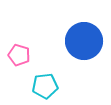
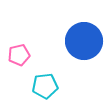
pink pentagon: rotated 30 degrees counterclockwise
